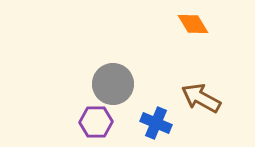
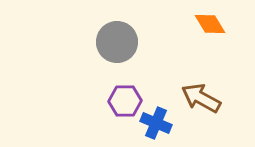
orange diamond: moved 17 px right
gray circle: moved 4 px right, 42 px up
purple hexagon: moved 29 px right, 21 px up
